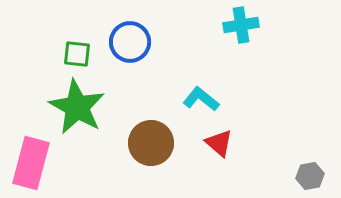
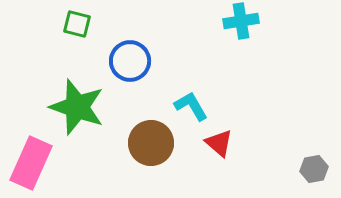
cyan cross: moved 4 px up
blue circle: moved 19 px down
green square: moved 30 px up; rotated 8 degrees clockwise
cyan L-shape: moved 10 px left, 7 px down; rotated 21 degrees clockwise
green star: rotated 10 degrees counterclockwise
pink rectangle: rotated 9 degrees clockwise
gray hexagon: moved 4 px right, 7 px up
